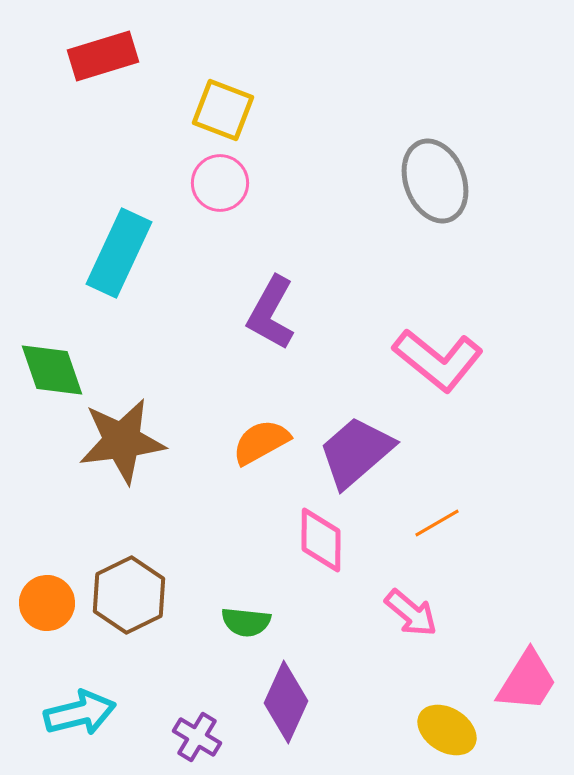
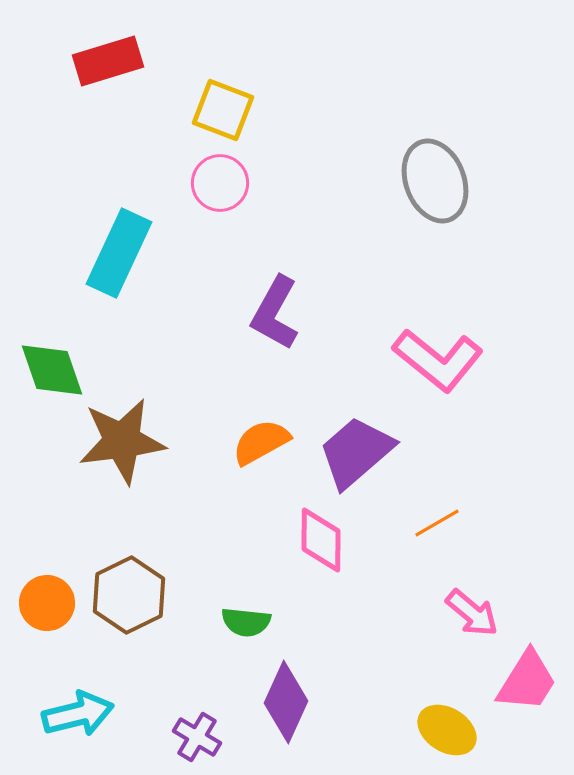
red rectangle: moved 5 px right, 5 px down
purple L-shape: moved 4 px right
pink arrow: moved 61 px right
cyan arrow: moved 2 px left, 1 px down
